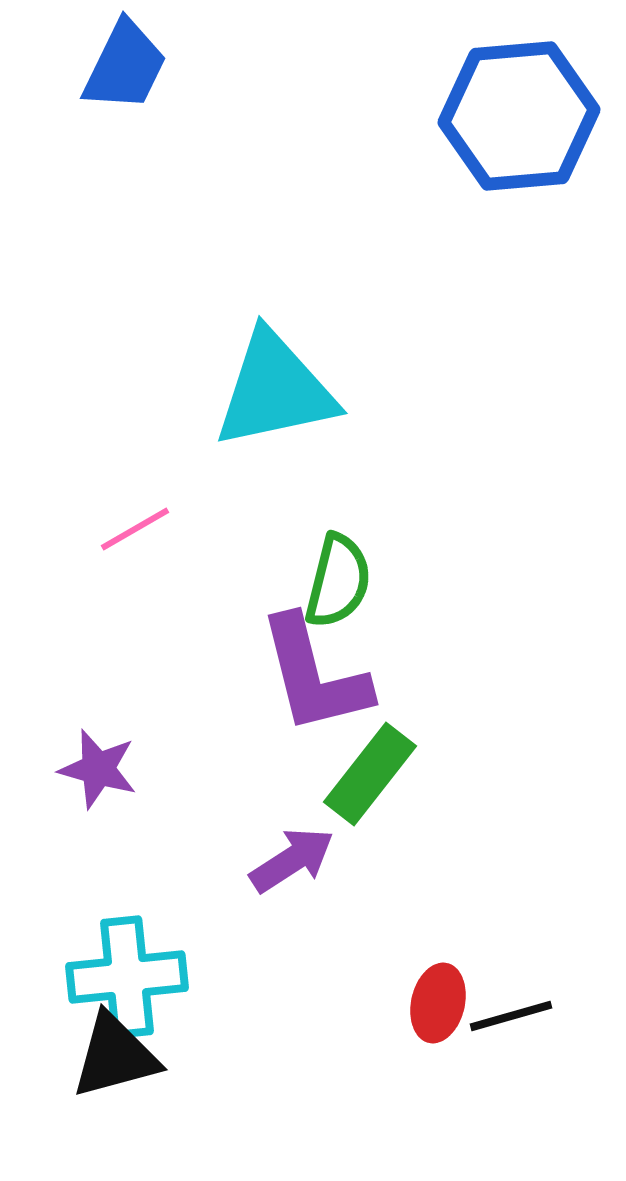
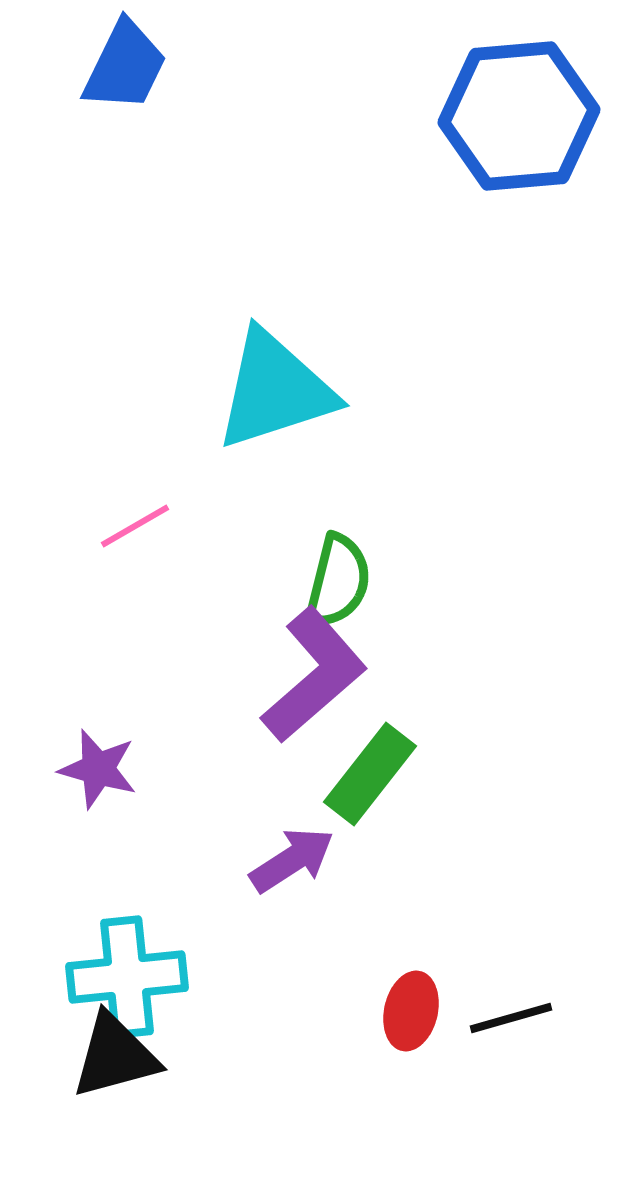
cyan triangle: rotated 6 degrees counterclockwise
pink line: moved 3 px up
purple L-shape: rotated 117 degrees counterclockwise
red ellipse: moved 27 px left, 8 px down
black line: moved 2 px down
